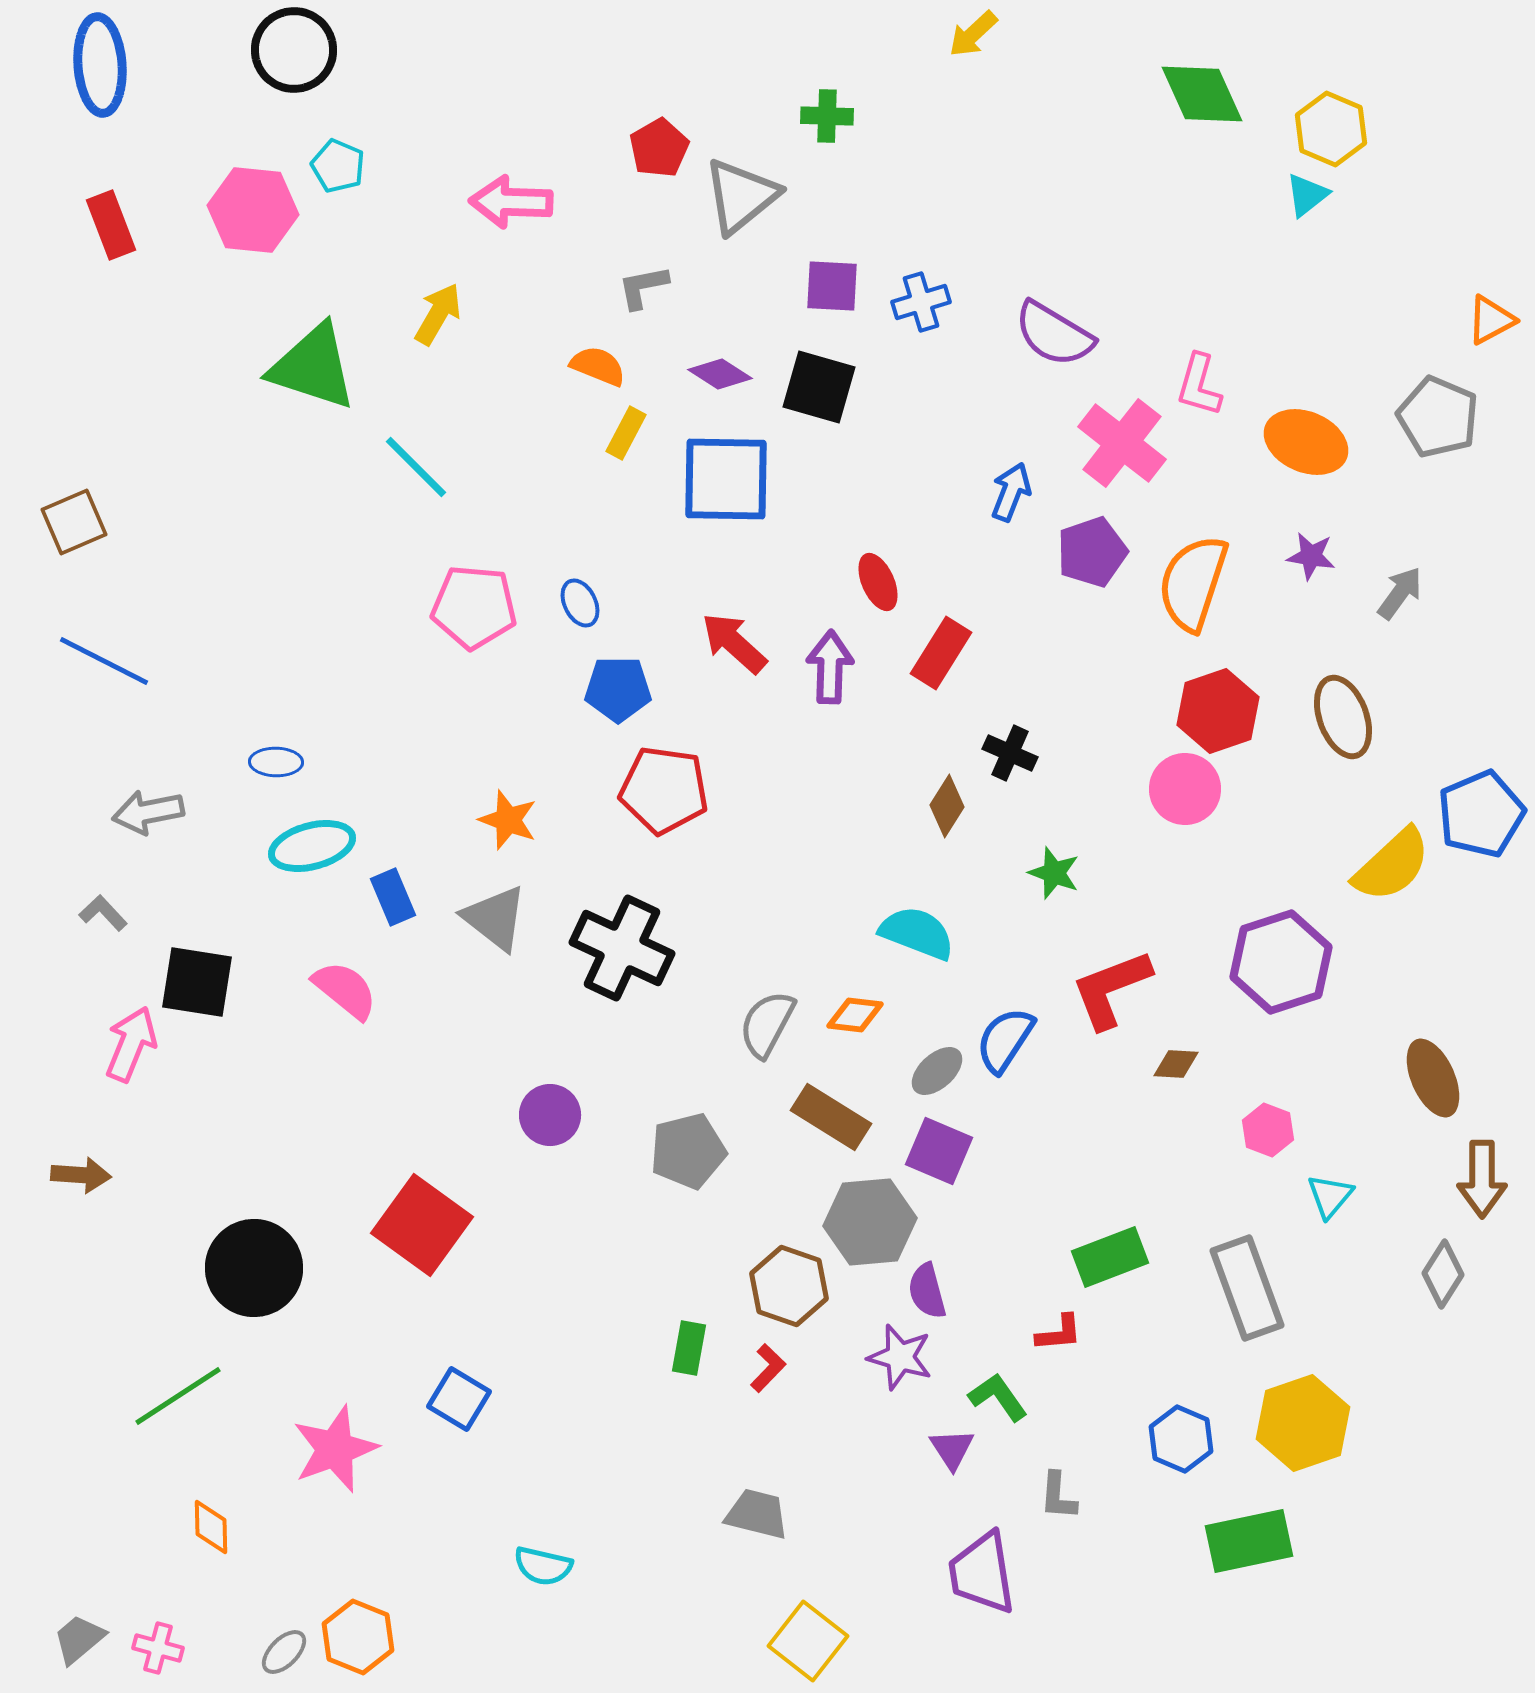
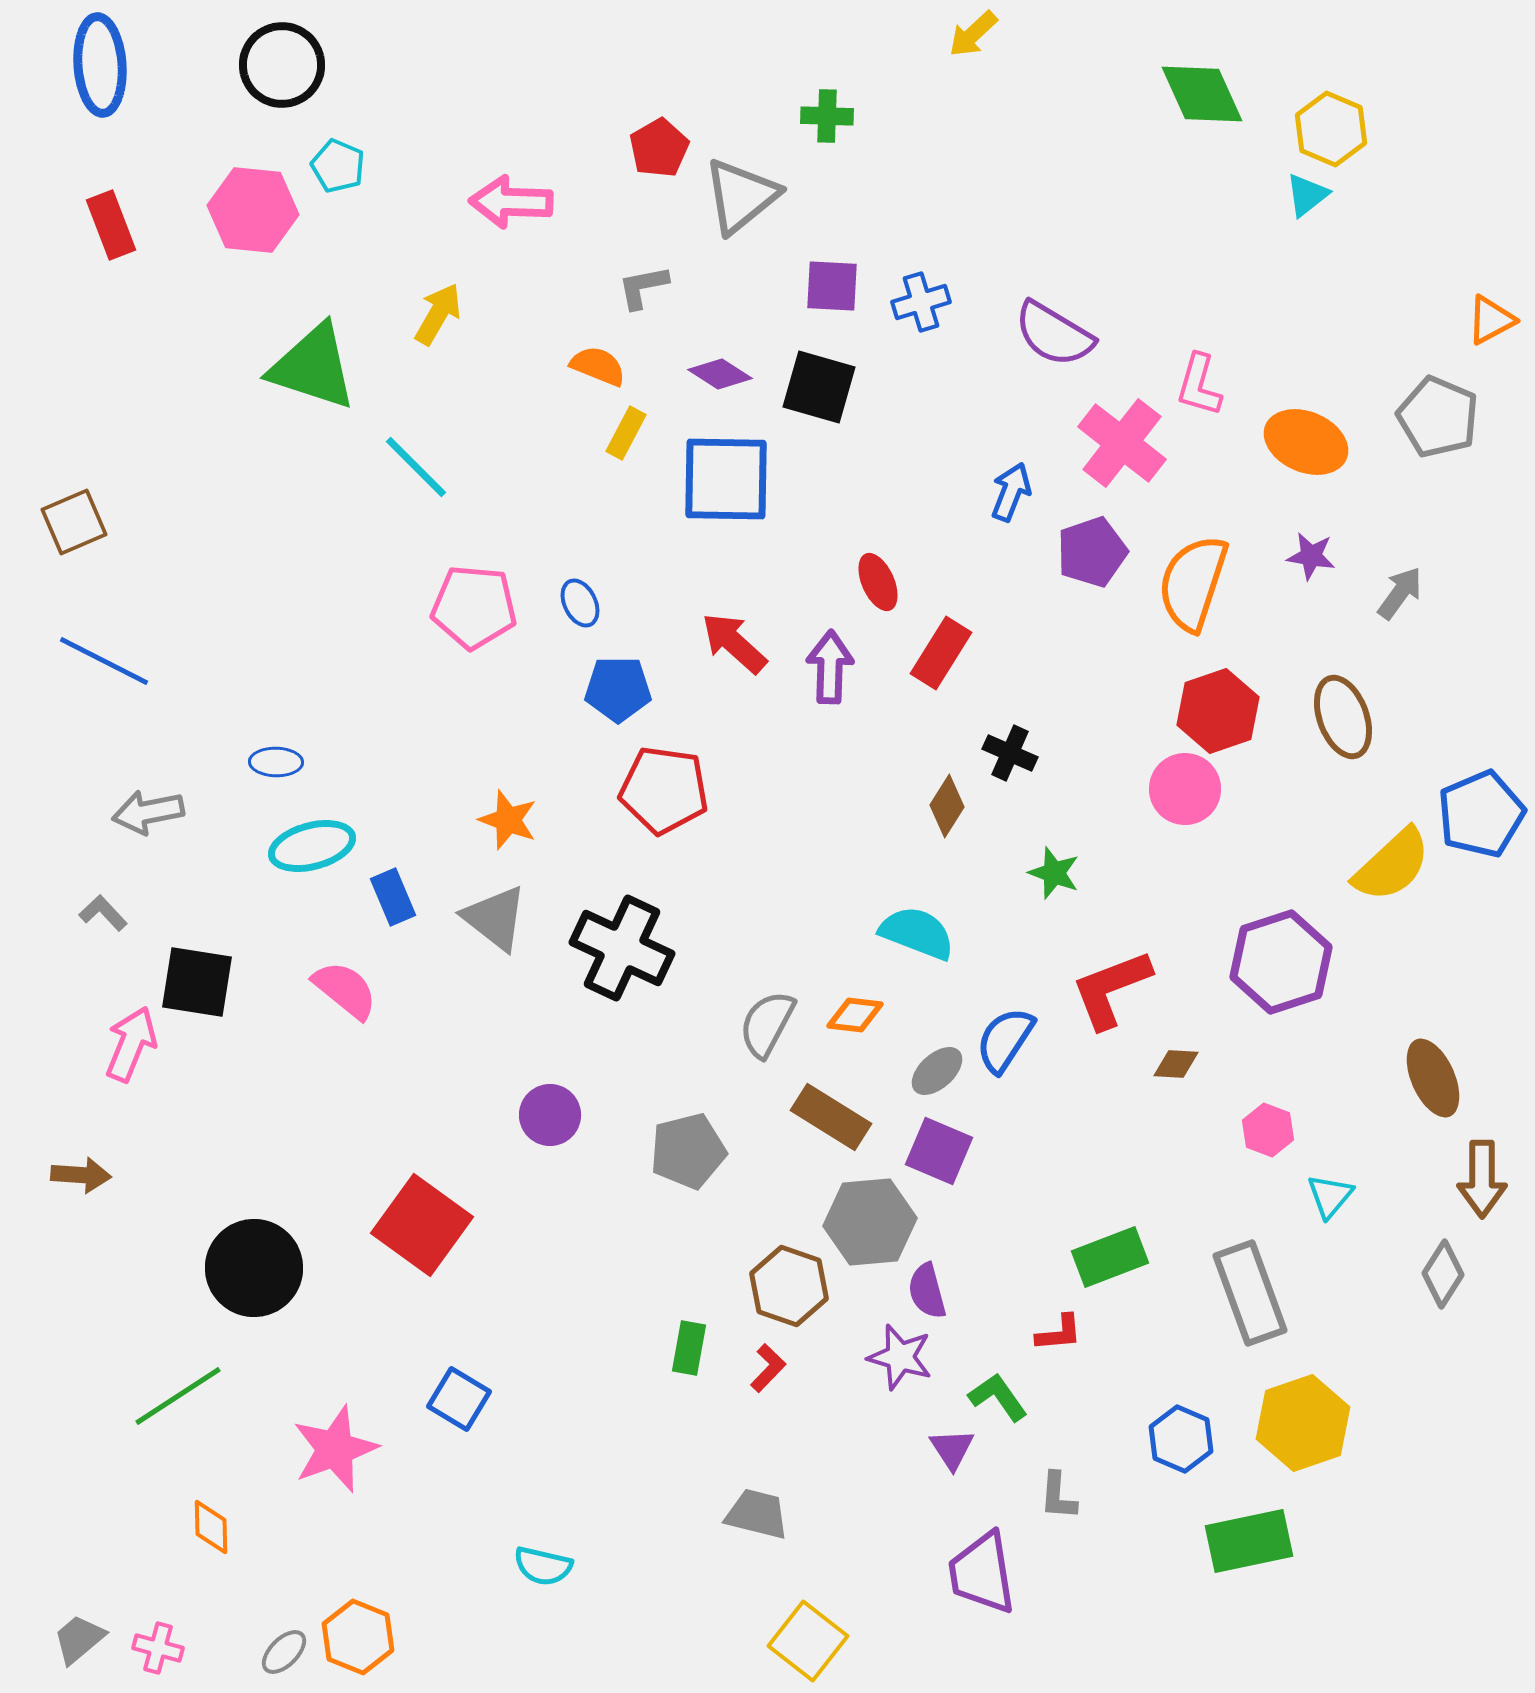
black circle at (294, 50): moved 12 px left, 15 px down
gray rectangle at (1247, 1288): moved 3 px right, 5 px down
